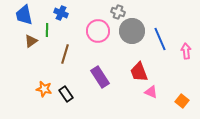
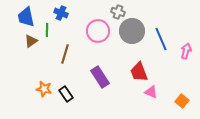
blue trapezoid: moved 2 px right, 2 px down
blue line: moved 1 px right
pink arrow: rotated 21 degrees clockwise
